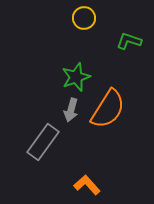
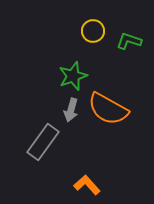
yellow circle: moved 9 px right, 13 px down
green star: moved 3 px left, 1 px up
orange semicircle: rotated 87 degrees clockwise
